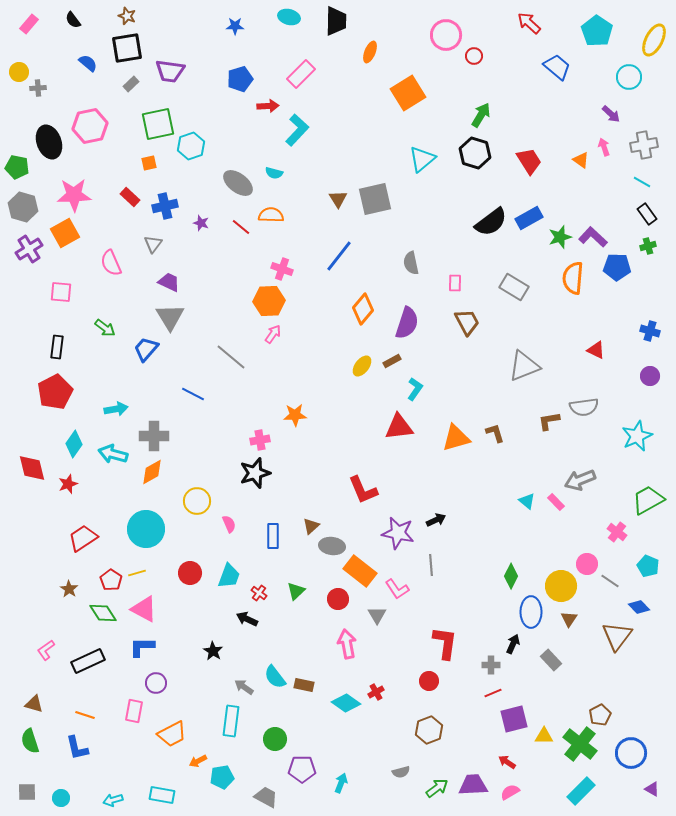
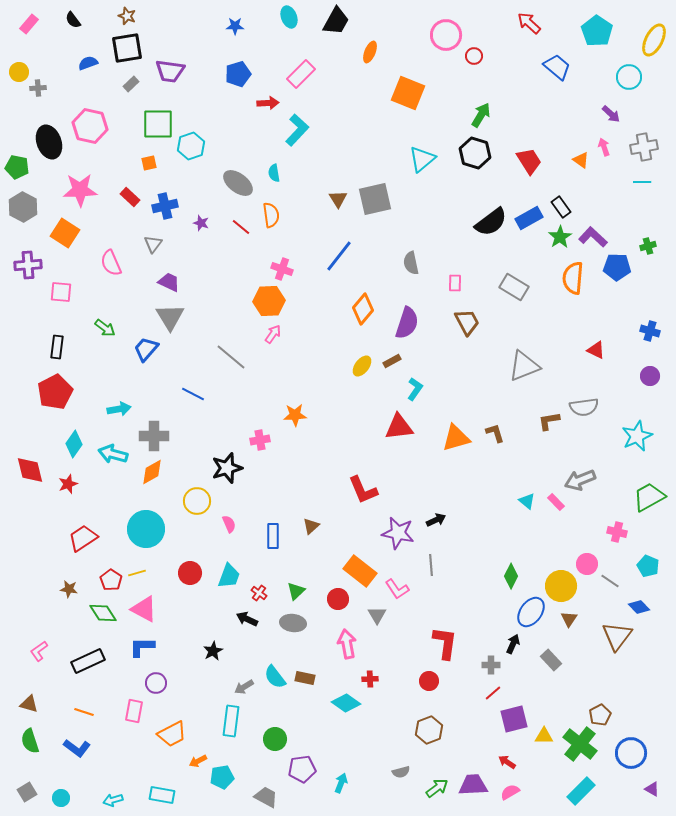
cyan ellipse at (289, 17): rotated 55 degrees clockwise
black trapezoid at (336, 21): rotated 28 degrees clockwise
blue semicircle at (88, 63): rotated 60 degrees counterclockwise
blue pentagon at (240, 79): moved 2 px left, 5 px up
orange square at (408, 93): rotated 36 degrees counterclockwise
red arrow at (268, 106): moved 3 px up
green square at (158, 124): rotated 12 degrees clockwise
pink hexagon at (90, 126): rotated 24 degrees clockwise
gray cross at (644, 145): moved 2 px down
cyan semicircle at (274, 173): rotated 66 degrees clockwise
cyan line at (642, 182): rotated 30 degrees counterclockwise
pink star at (74, 195): moved 6 px right, 5 px up
gray hexagon at (23, 207): rotated 12 degrees clockwise
black rectangle at (647, 214): moved 86 px left, 7 px up
orange semicircle at (271, 215): rotated 80 degrees clockwise
orange square at (65, 233): rotated 28 degrees counterclockwise
green star at (560, 237): rotated 15 degrees counterclockwise
purple cross at (29, 249): moved 1 px left, 16 px down; rotated 28 degrees clockwise
cyan arrow at (116, 409): moved 3 px right
red diamond at (32, 468): moved 2 px left, 2 px down
black star at (255, 473): moved 28 px left, 5 px up
green trapezoid at (648, 500): moved 1 px right, 3 px up
pink cross at (617, 532): rotated 24 degrees counterclockwise
gray ellipse at (332, 546): moved 39 px left, 77 px down
brown star at (69, 589): rotated 24 degrees counterclockwise
blue ellipse at (531, 612): rotated 36 degrees clockwise
pink L-shape at (46, 650): moved 7 px left, 1 px down
black star at (213, 651): rotated 12 degrees clockwise
brown rectangle at (304, 685): moved 1 px right, 7 px up
gray arrow at (244, 687): rotated 66 degrees counterclockwise
red cross at (376, 692): moved 6 px left, 13 px up; rotated 28 degrees clockwise
red line at (493, 693): rotated 18 degrees counterclockwise
brown triangle at (34, 704): moved 5 px left
orange line at (85, 715): moved 1 px left, 3 px up
blue L-shape at (77, 748): rotated 40 degrees counterclockwise
purple pentagon at (302, 769): rotated 8 degrees counterclockwise
gray square at (27, 792): rotated 30 degrees counterclockwise
